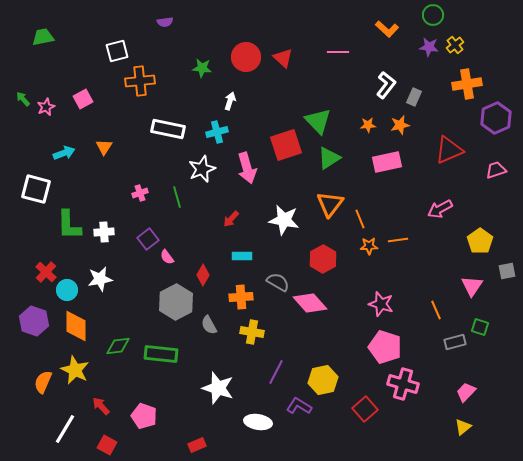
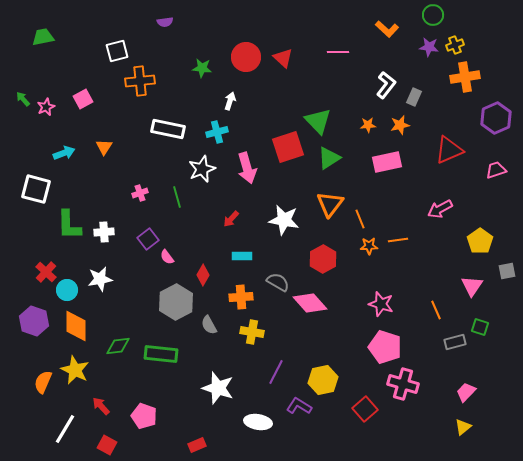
yellow cross at (455, 45): rotated 18 degrees clockwise
orange cross at (467, 84): moved 2 px left, 7 px up
red square at (286, 145): moved 2 px right, 2 px down
